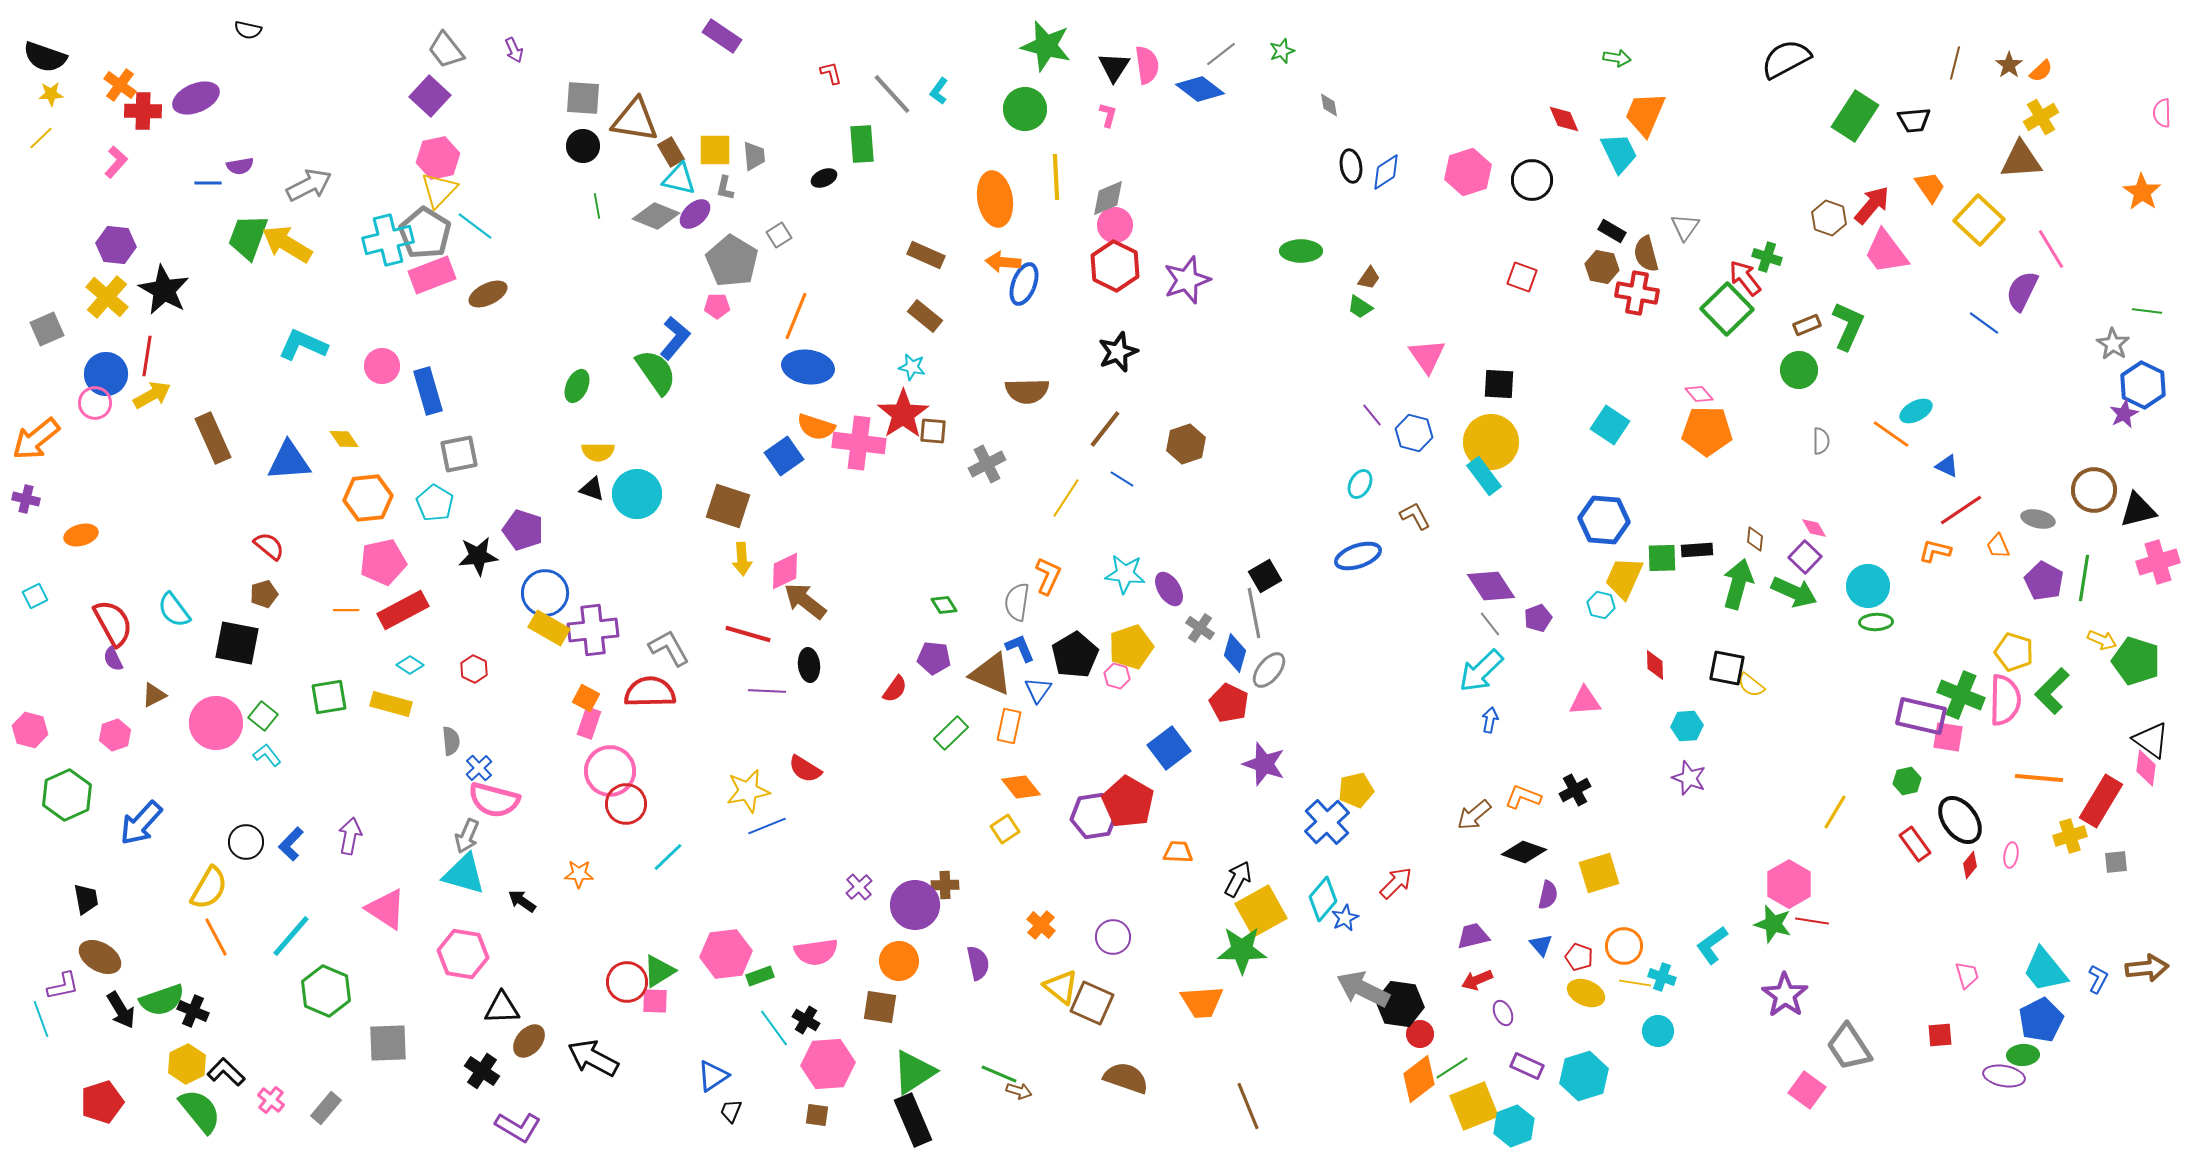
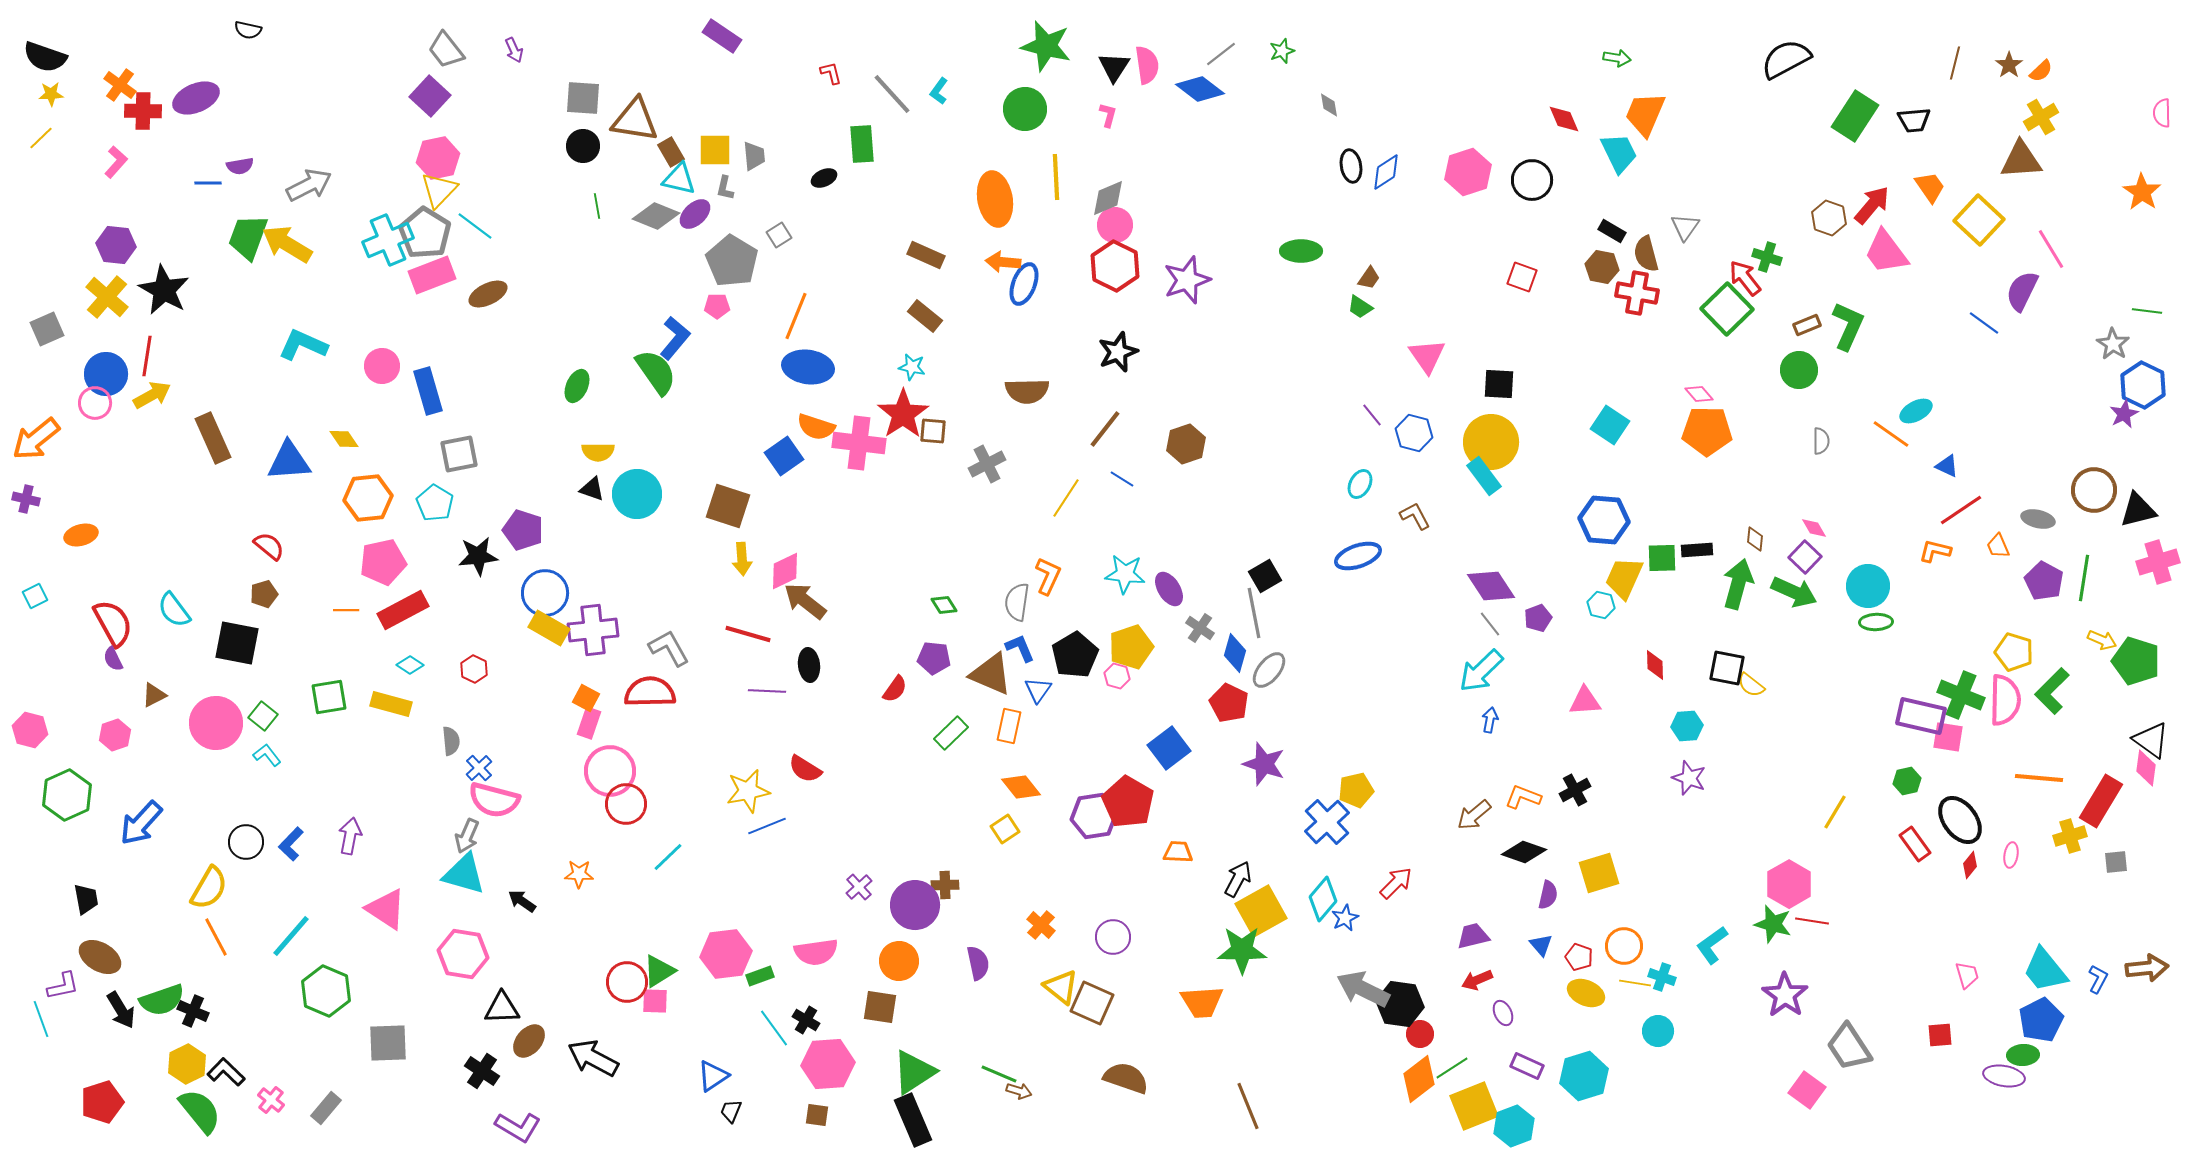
cyan cross at (388, 240): rotated 9 degrees counterclockwise
